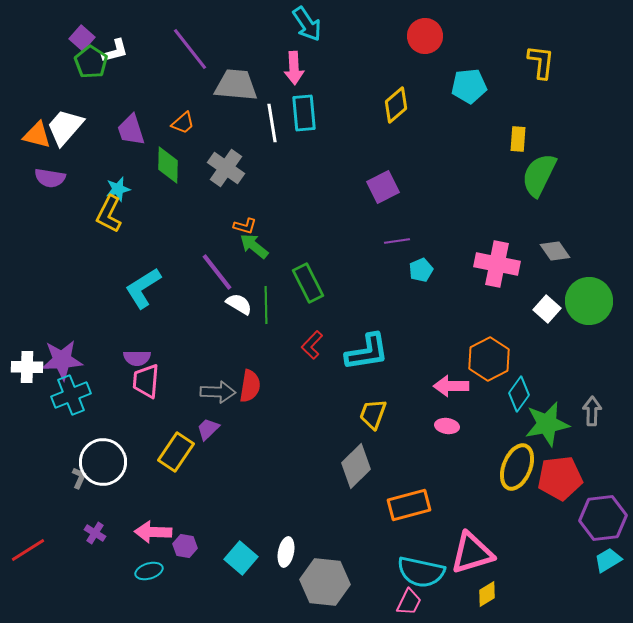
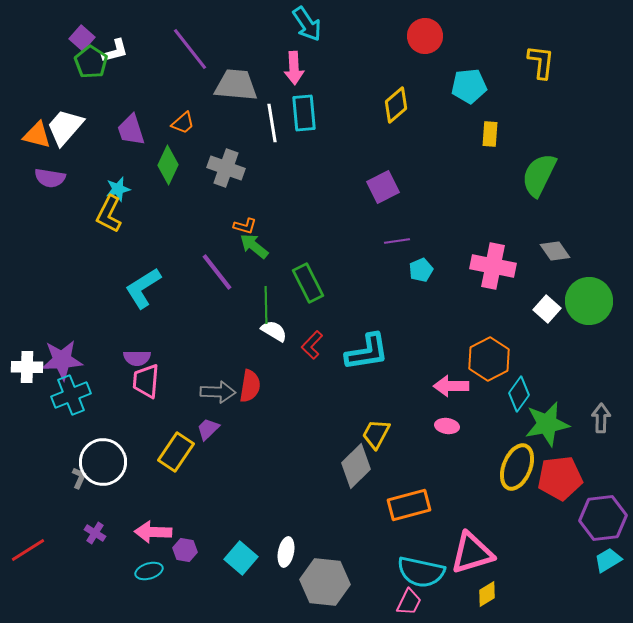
yellow rectangle at (518, 139): moved 28 px left, 5 px up
green diamond at (168, 165): rotated 24 degrees clockwise
gray cross at (226, 168): rotated 15 degrees counterclockwise
pink cross at (497, 264): moved 4 px left, 2 px down
white semicircle at (239, 304): moved 35 px right, 27 px down
gray arrow at (592, 411): moved 9 px right, 7 px down
yellow trapezoid at (373, 414): moved 3 px right, 20 px down; rotated 8 degrees clockwise
purple hexagon at (185, 546): moved 4 px down
